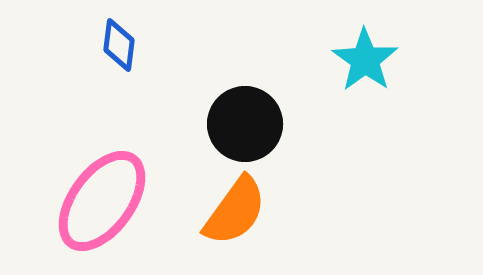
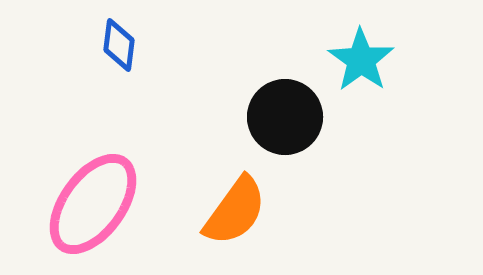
cyan star: moved 4 px left
black circle: moved 40 px right, 7 px up
pink ellipse: moved 9 px left, 3 px down
